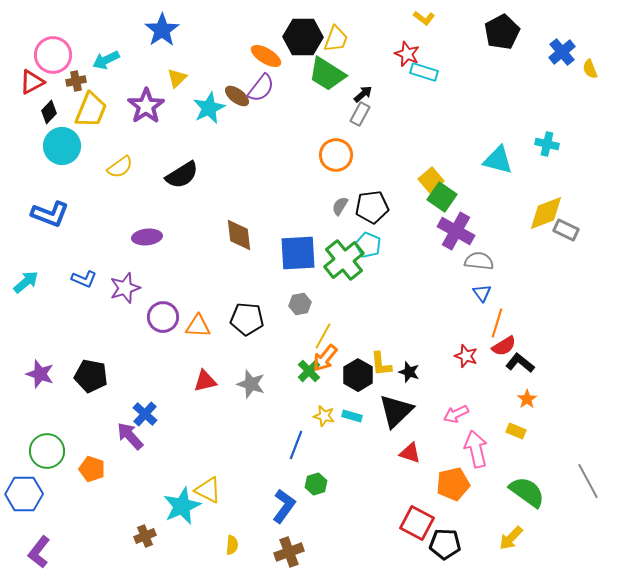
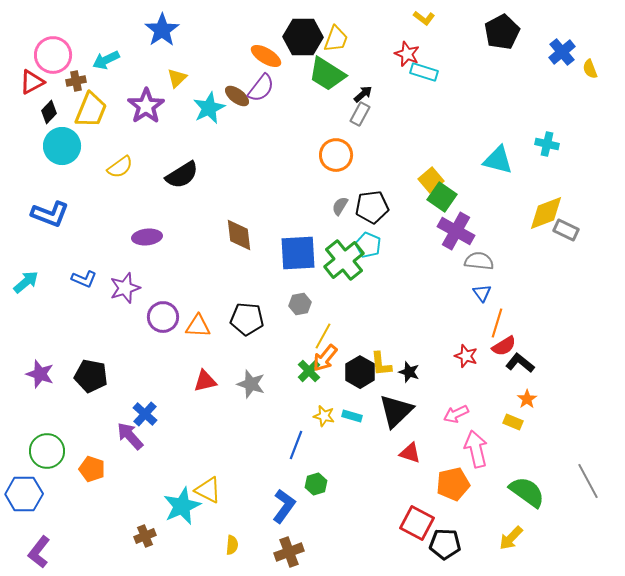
black hexagon at (358, 375): moved 2 px right, 3 px up
yellow rectangle at (516, 431): moved 3 px left, 9 px up
